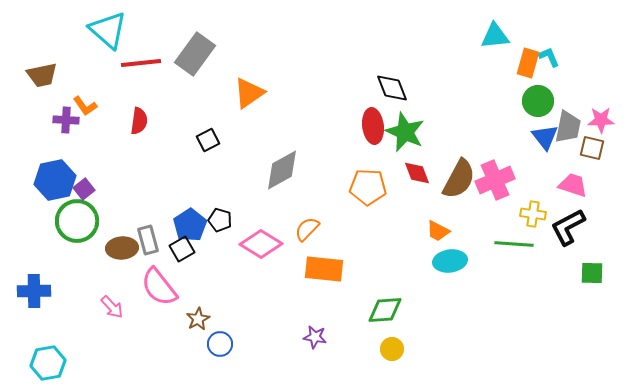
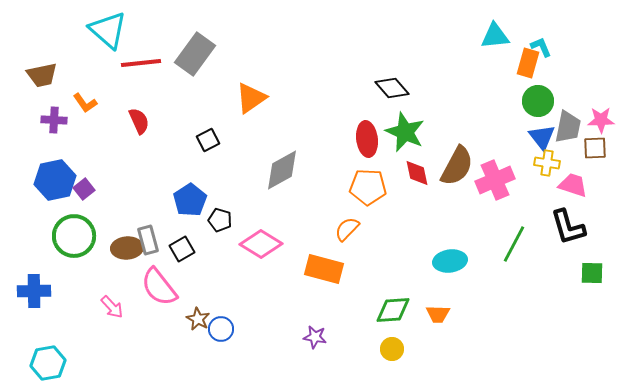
cyan L-shape at (549, 57): moved 8 px left, 10 px up
black diamond at (392, 88): rotated 20 degrees counterclockwise
orange triangle at (249, 93): moved 2 px right, 5 px down
orange L-shape at (85, 106): moved 3 px up
purple cross at (66, 120): moved 12 px left
red semicircle at (139, 121): rotated 32 degrees counterclockwise
red ellipse at (373, 126): moved 6 px left, 13 px down
blue triangle at (545, 137): moved 3 px left
brown square at (592, 148): moved 3 px right; rotated 15 degrees counterclockwise
red diamond at (417, 173): rotated 8 degrees clockwise
brown semicircle at (459, 179): moved 2 px left, 13 px up
yellow cross at (533, 214): moved 14 px right, 51 px up
green circle at (77, 221): moved 3 px left, 15 px down
blue pentagon at (190, 225): moved 25 px up
black L-shape at (568, 227): rotated 78 degrees counterclockwise
orange semicircle at (307, 229): moved 40 px right
orange trapezoid at (438, 231): moved 83 px down; rotated 25 degrees counterclockwise
green line at (514, 244): rotated 66 degrees counterclockwise
brown ellipse at (122, 248): moved 5 px right
orange rectangle at (324, 269): rotated 9 degrees clockwise
green diamond at (385, 310): moved 8 px right
brown star at (198, 319): rotated 15 degrees counterclockwise
blue circle at (220, 344): moved 1 px right, 15 px up
